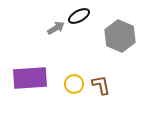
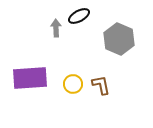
gray arrow: rotated 60 degrees counterclockwise
gray hexagon: moved 1 px left, 3 px down
yellow circle: moved 1 px left
